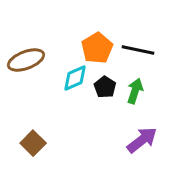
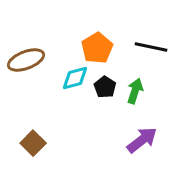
black line: moved 13 px right, 3 px up
cyan diamond: rotated 8 degrees clockwise
